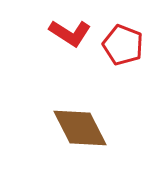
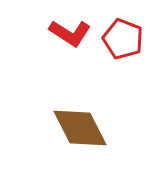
red pentagon: moved 6 px up
